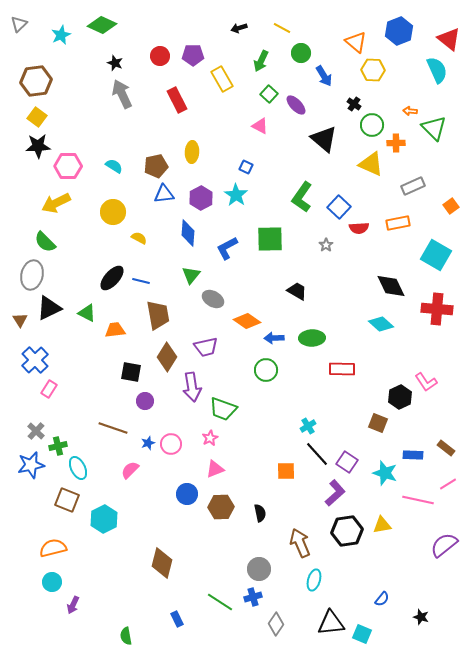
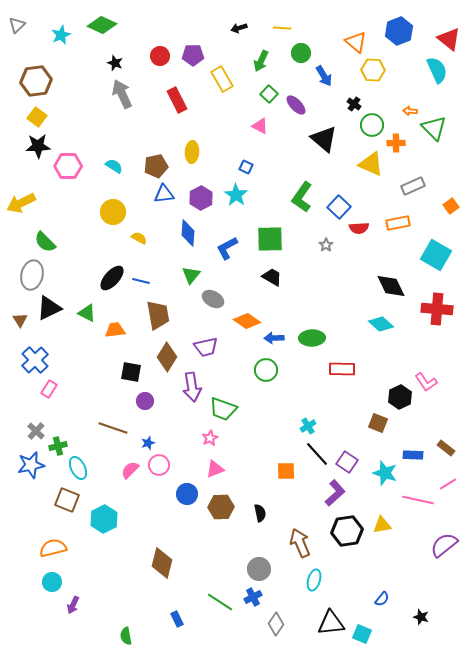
gray triangle at (19, 24): moved 2 px left, 1 px down
yellow line at (282, 28): rotated 24 degrees counterclockwise
yellow arrow at (56, 203): moved 35 px left
black trapezoid at (297, 291): moved 25 px left, 14 px up
pink circle at (171, 444): moved 12 px left, 21 px down
blue cross at (253, 597): rotated 12 degrees counterclockwise
